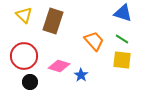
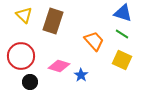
green line: moved 5 px up
red circle: moved 3 px left
yellow square: rotated 18 degrees clockwise
